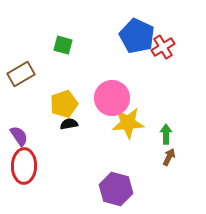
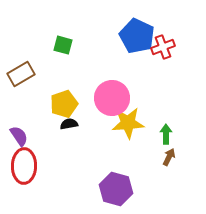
red cross: rotated 10 degrees clockwise
